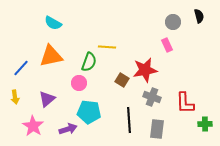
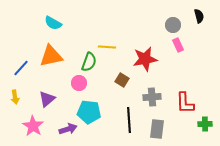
gray circle: moved 3 px down
pink rectangle: moved 11 px right
red star: moved 11 px up
gray cross: rotated 24 degrees counterclockwise
